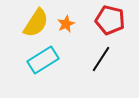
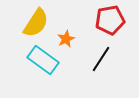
red pentagon: rotated 24 degrees counterclockwise
orange star: moved 15 px down
cyan rectangle: rotated 68 degrees clockwise
